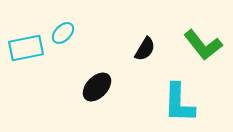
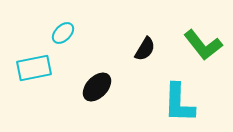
cyan rectangle: moved 8 px right, 20 px down
